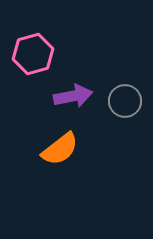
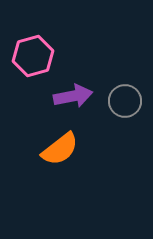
pink hexagon: moved 2 px down
